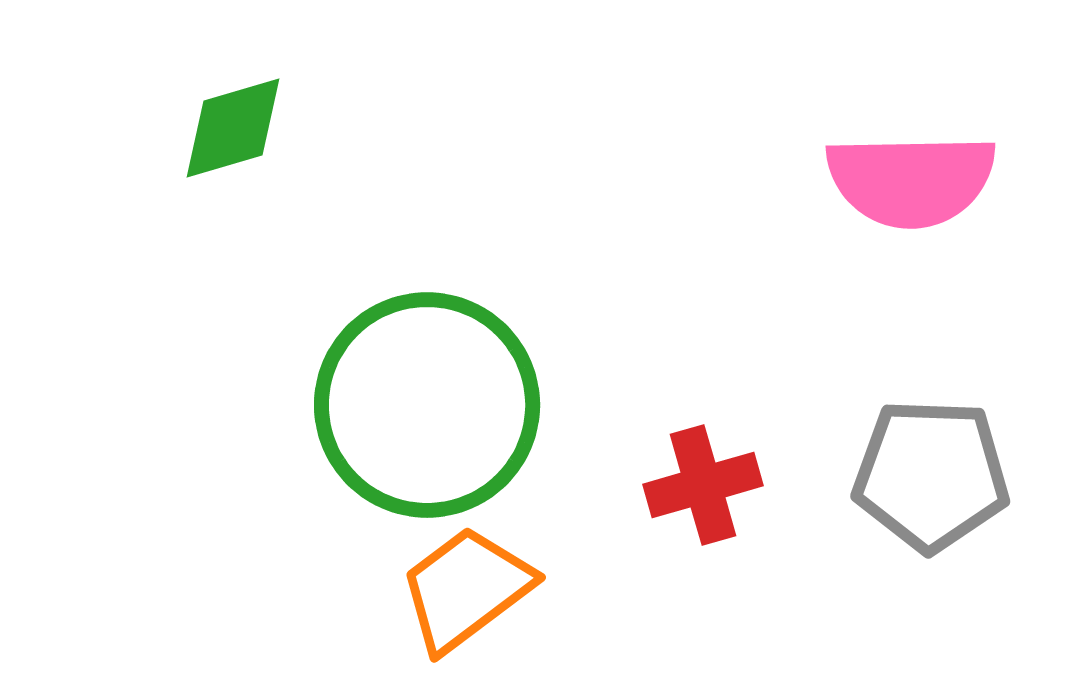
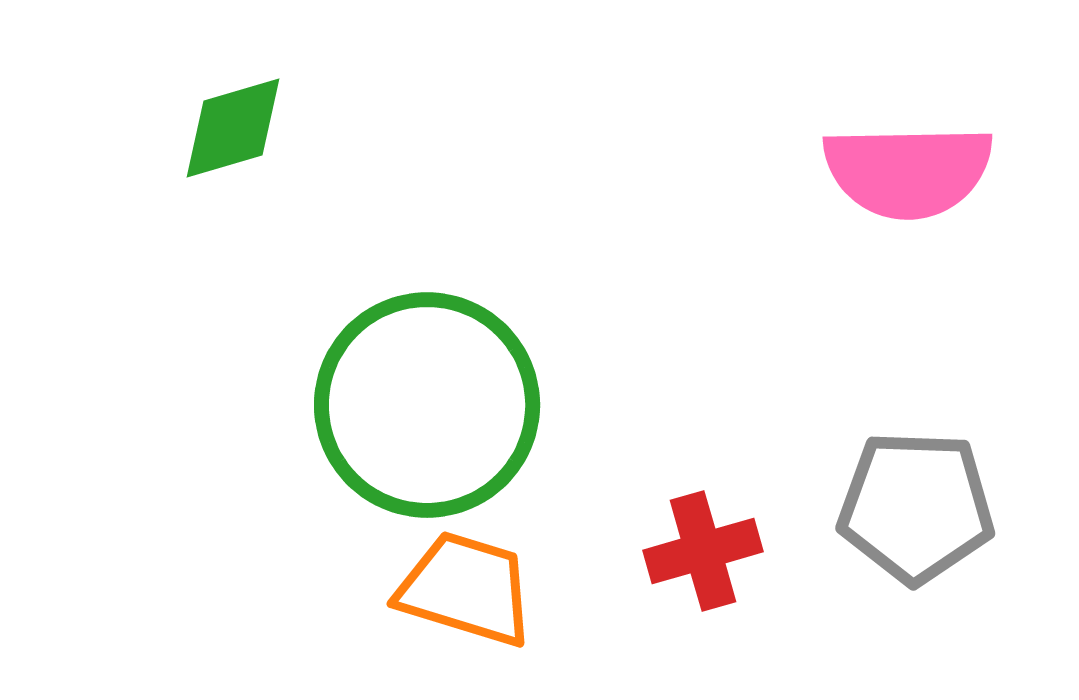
pink semicircle: moved 3 px left, 9 px up
gray pentagon: moved 15 px left, 32 px down
red cross: moved 66 px down
orange trapezoid: rotated 54 degrees clockwise
